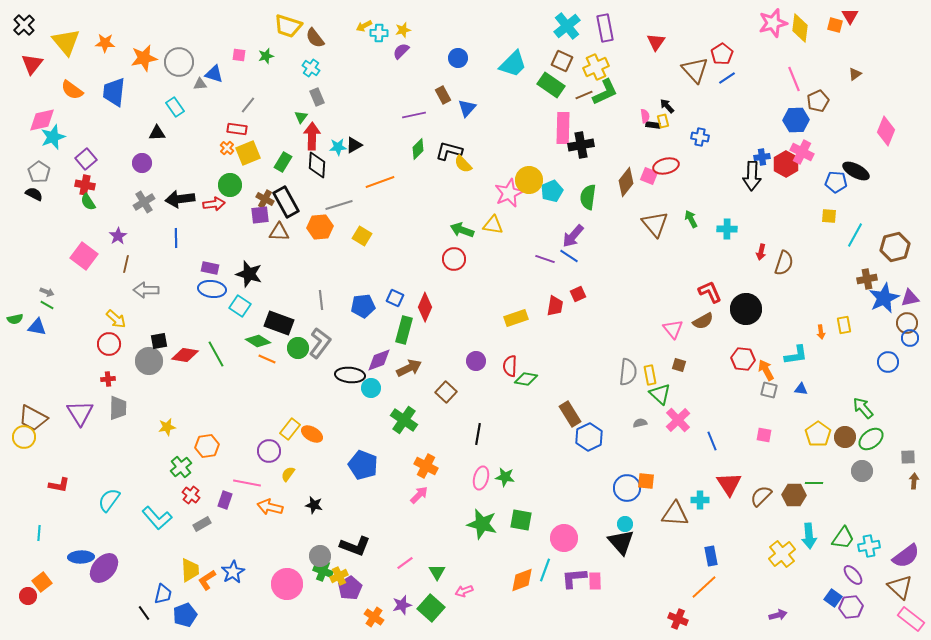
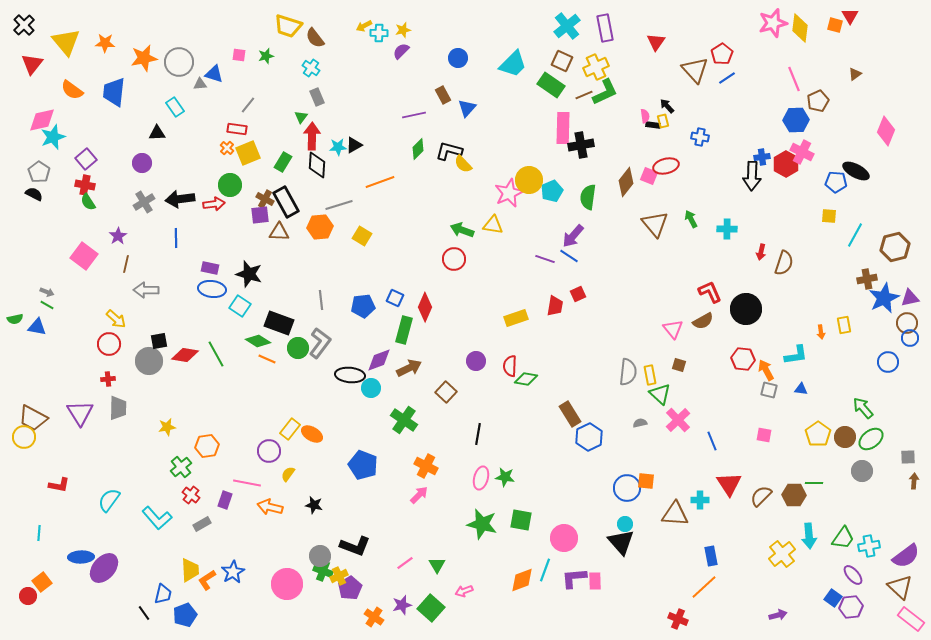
green triangle at (437, 572): moved 7 px up
